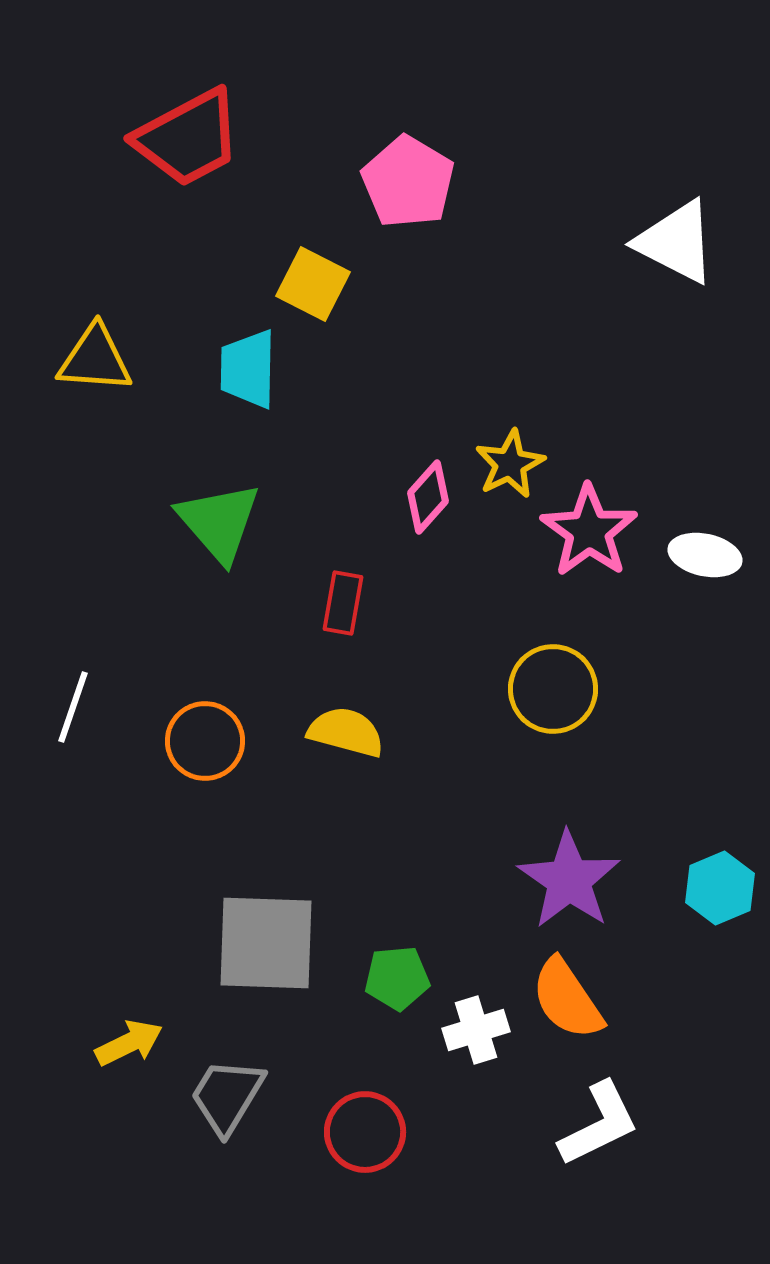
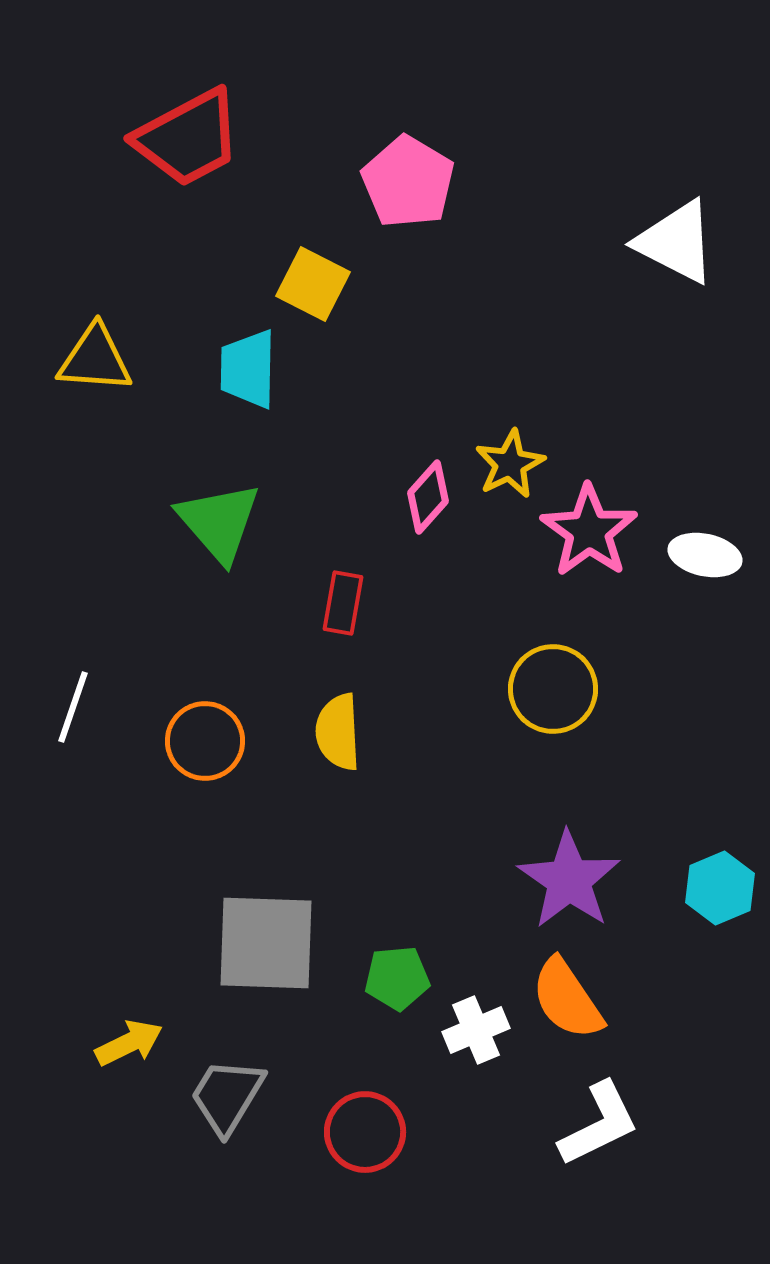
yellow semicircle: moved 8 px left; rotated 108 degrees counterclockwise
white cross: rotated 6 degrees counterclockwise
